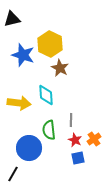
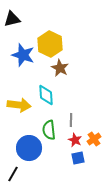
yellow arrow: moved 2 px down
